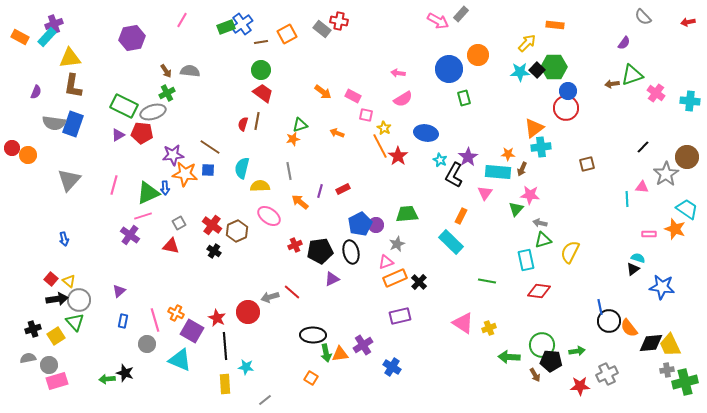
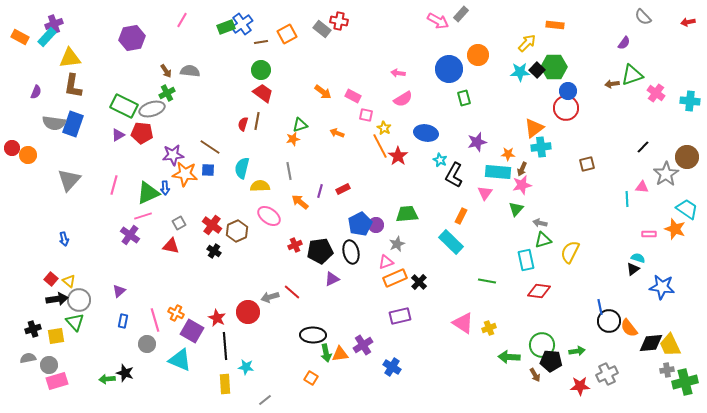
gray ellipse at (153, 112): moved 1 px left, 3 px up
purple star at (468, 157): moved 9 px right, 15 px up; rotated 18 degrees clockwise
pink star at (530, 195): moved 8 px left, 10 px up; rotated 18 degrees counterclockwise
yellow square at (56, 336): rotated 24 degrees clockwise
